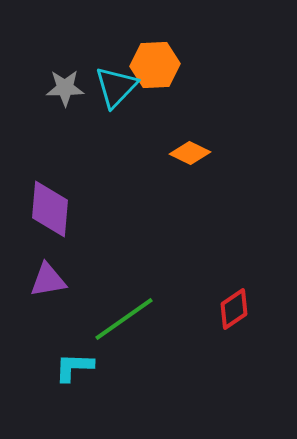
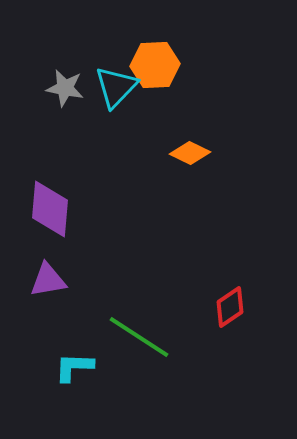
gray star: rotated 12 degrees clockwise
red diamond: moved 4 px left, 2 px up
green line: moved 15 px right, 18 px down; rotated 68 degrees clockwise
